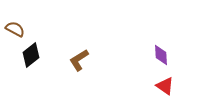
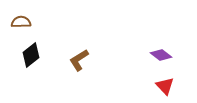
brown semicircle: moved 6 px right, 7 px up; rotated 30 degrees counterclockwise
purple diamond: rotated 50 degrees counterclockwise
red triangle: rotated 12 degrees clockwise
